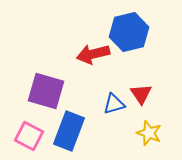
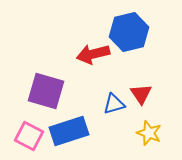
blue rectangle: rotated 51 degrees clockwise
